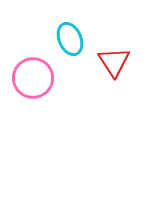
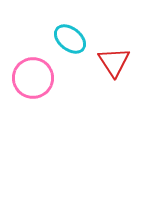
cyan ellipse: rotated 28 degrees counterclockwise
